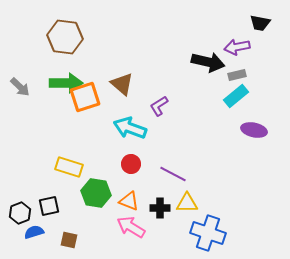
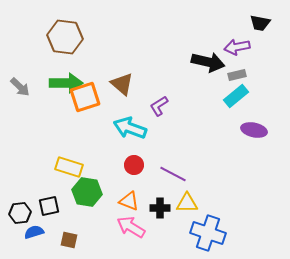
red circle: moved 3 px right, 1 px down
green hexagon: moved 9 px left, 1 px up
black hexagon: rotated 15 degrees clockwise
